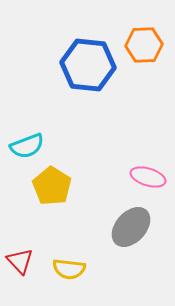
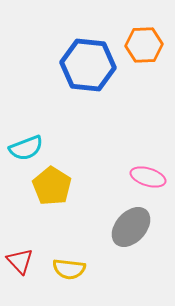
cyan semicircle: moved 1 px left, 2 px down
